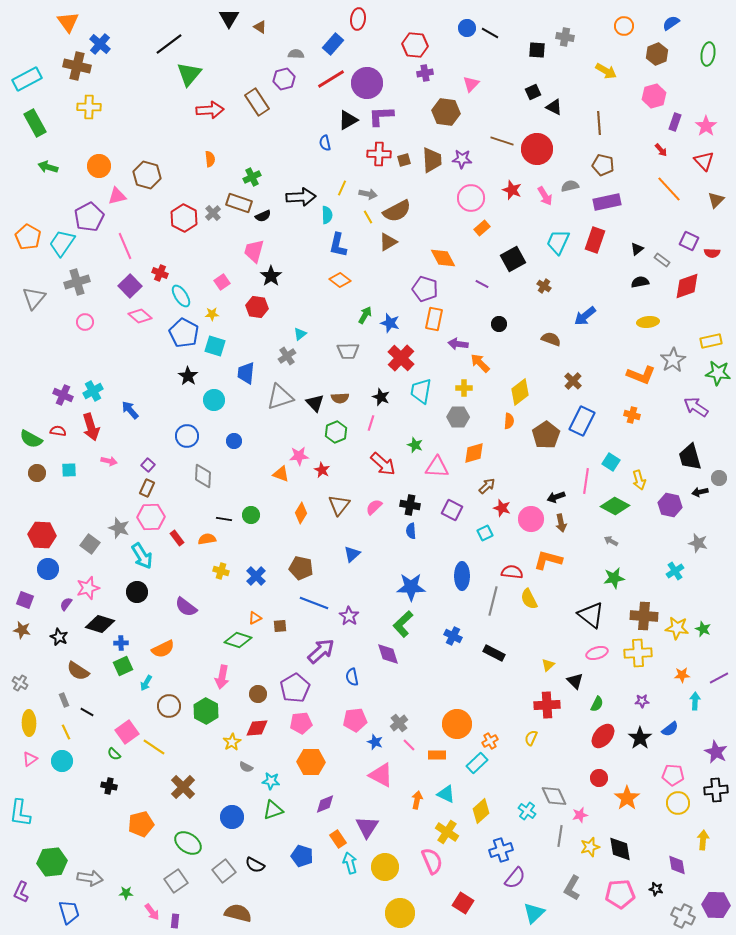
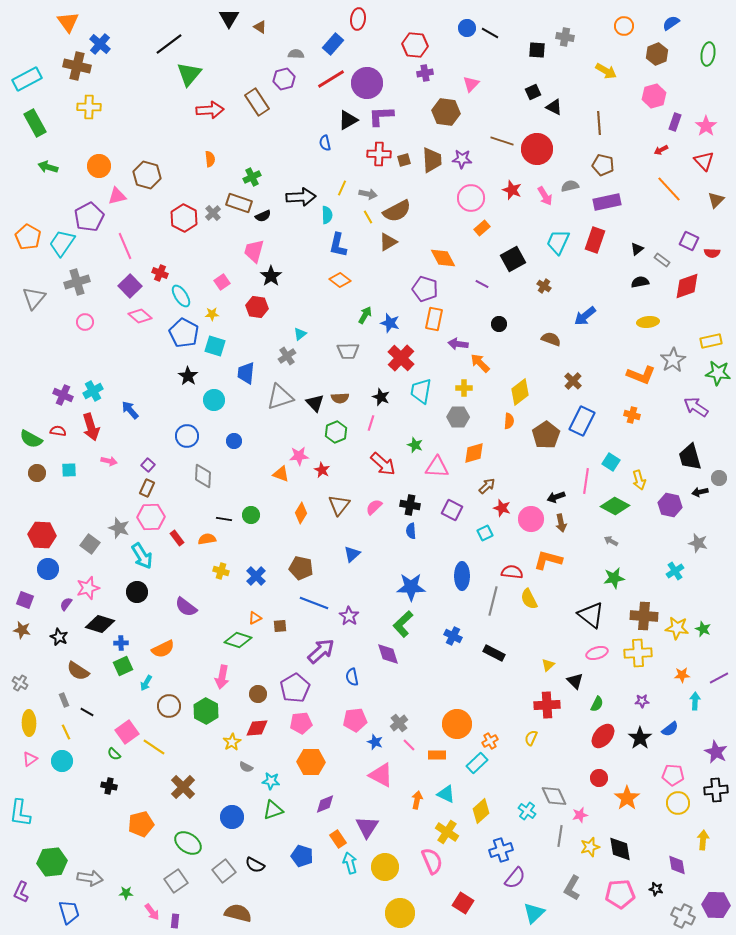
red arrow at (661, 150): rotated 104 degrees clockwise
